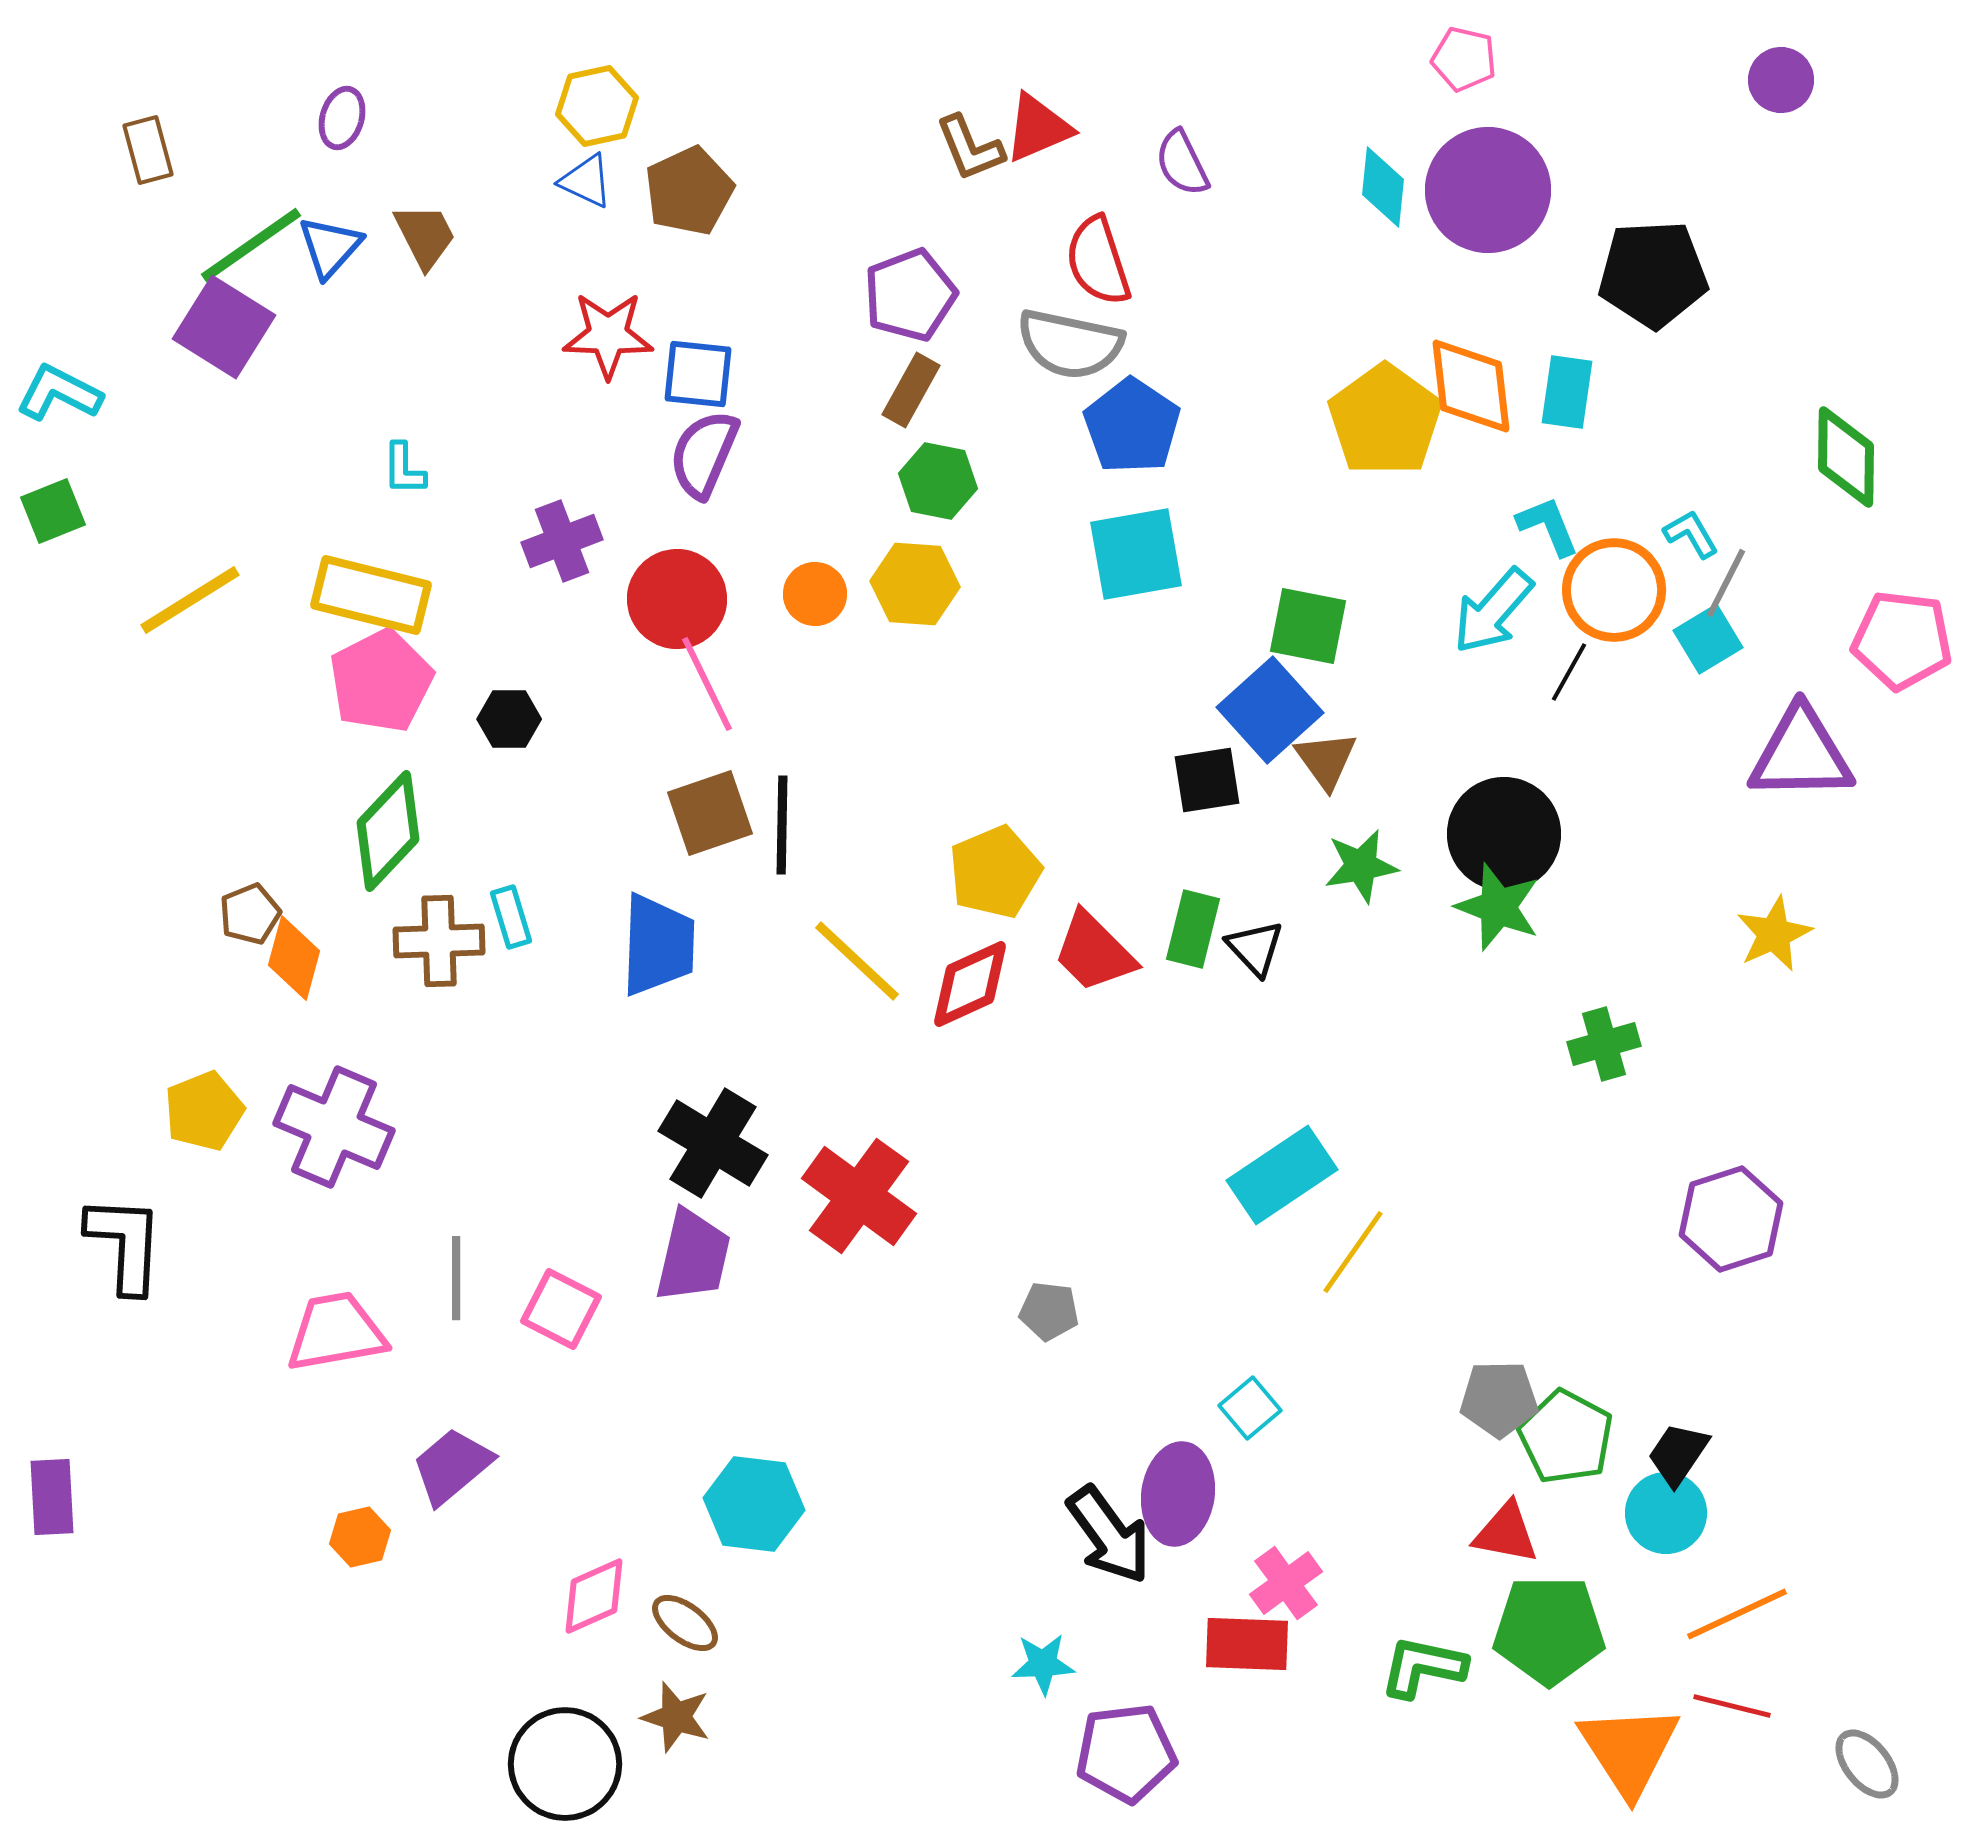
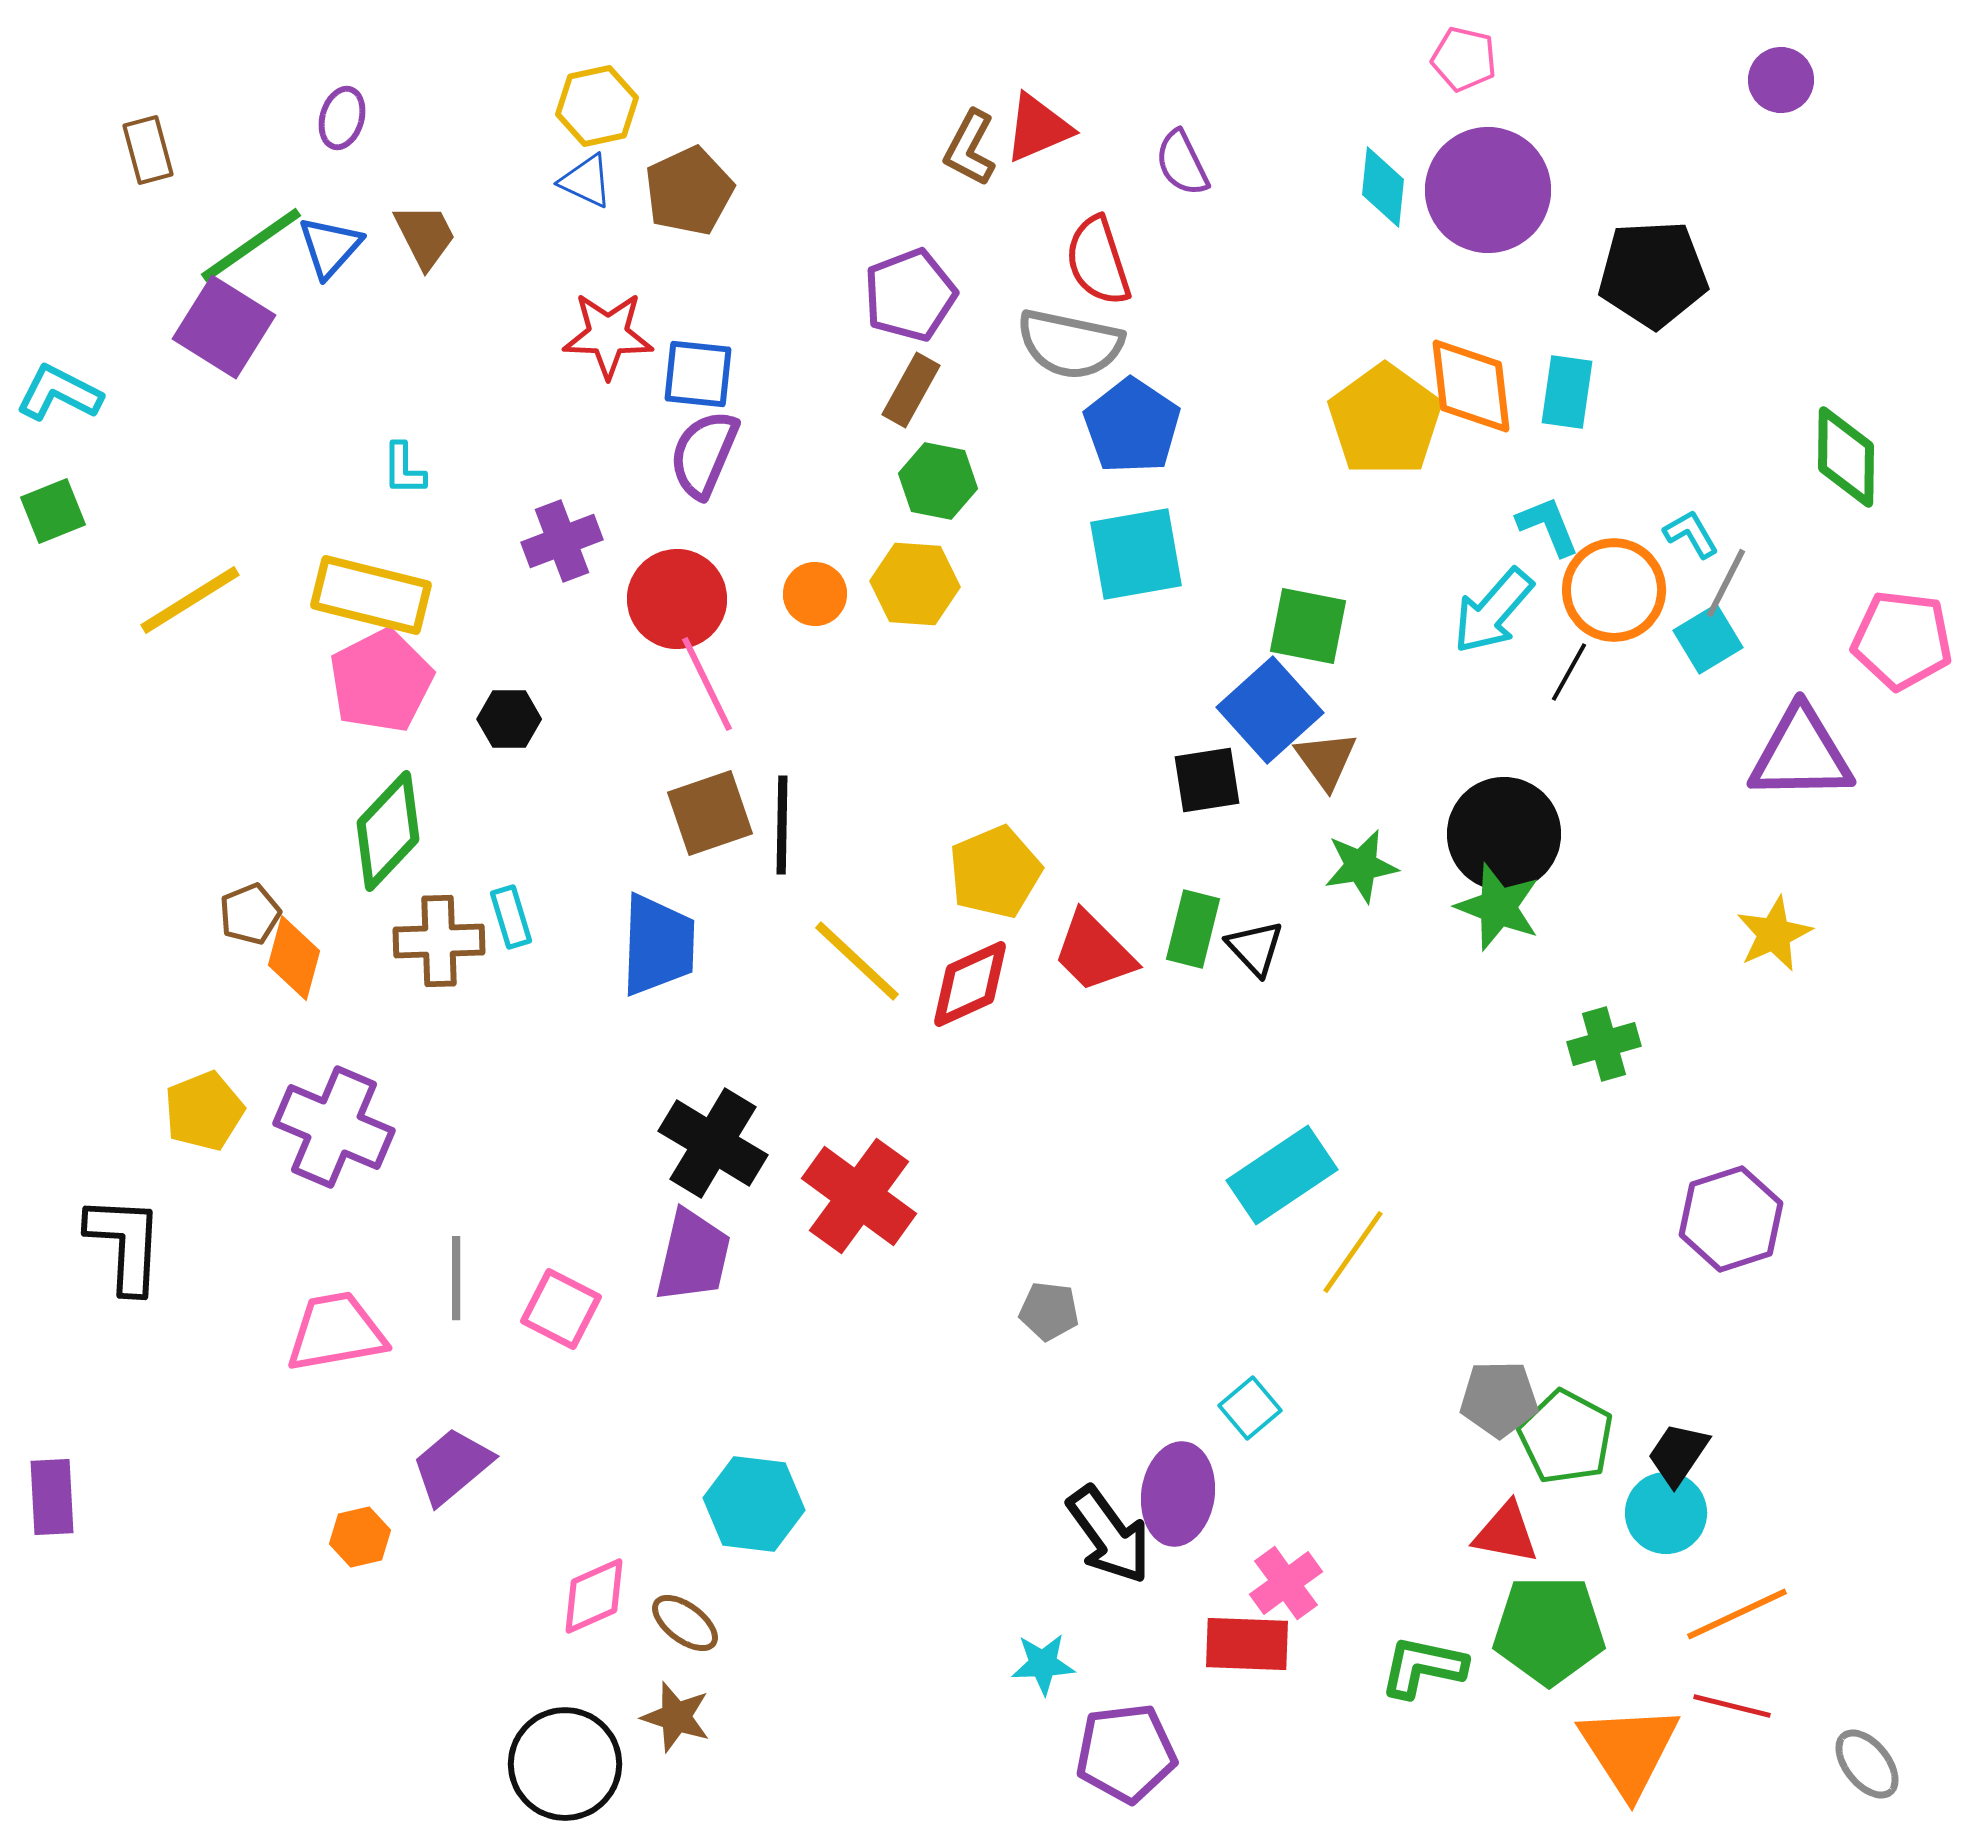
brown L-shape at (970, 148): rotated 50 degrees clockwise
